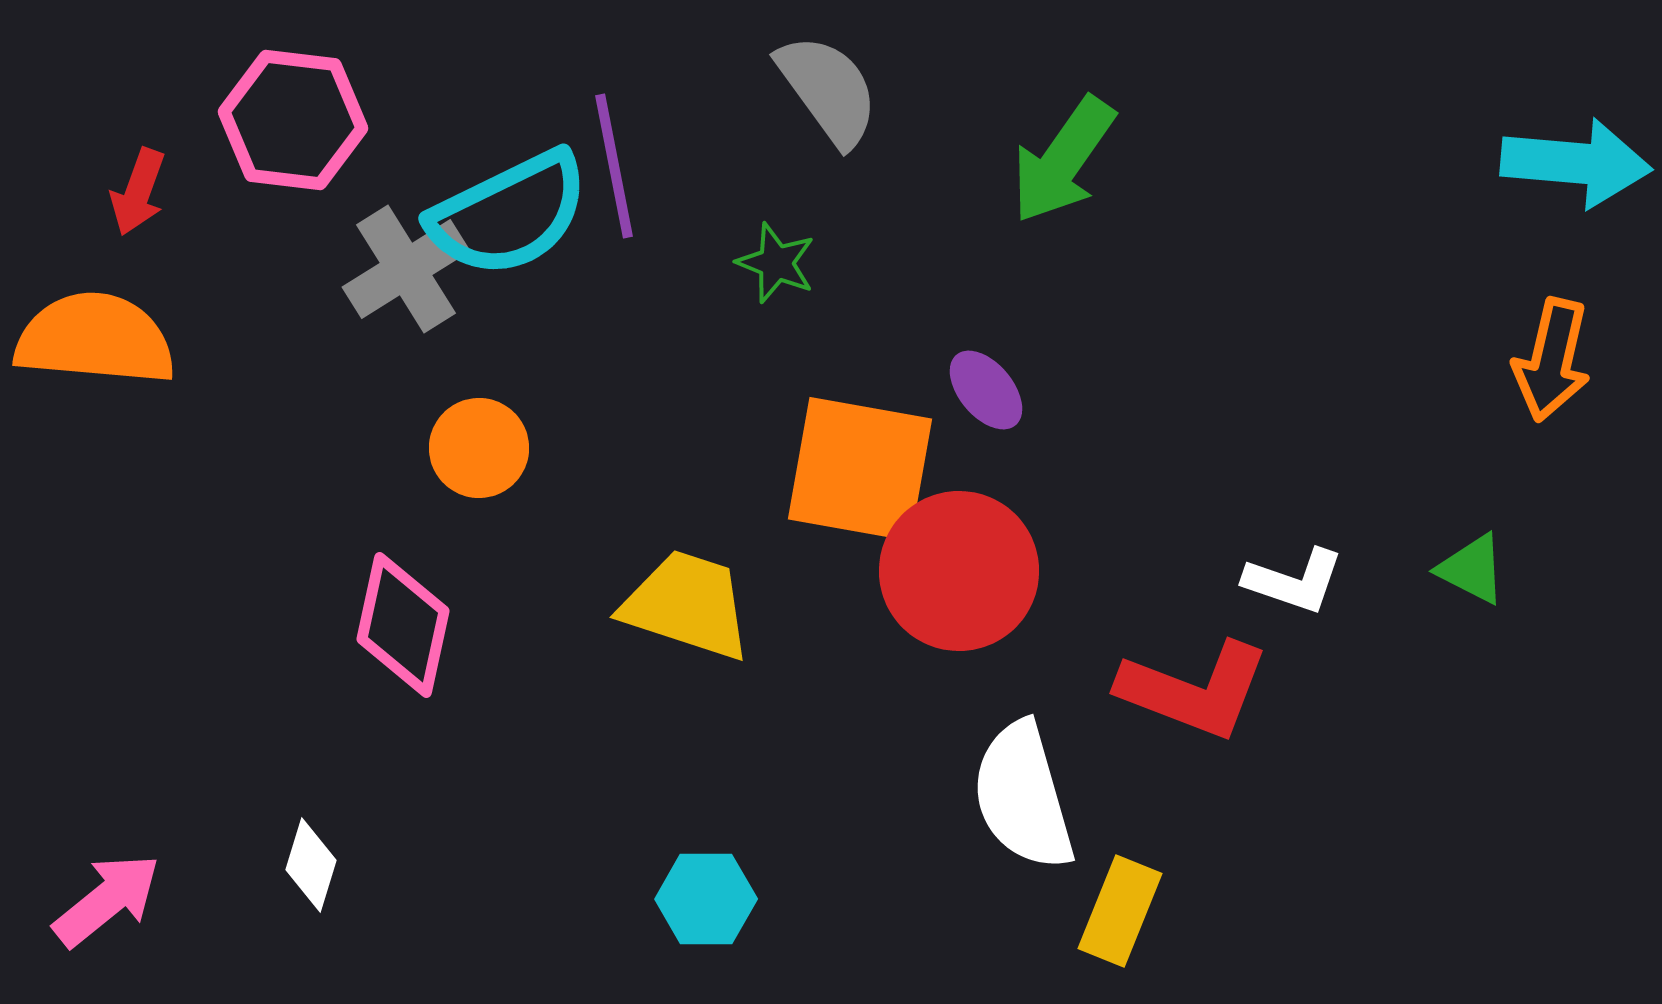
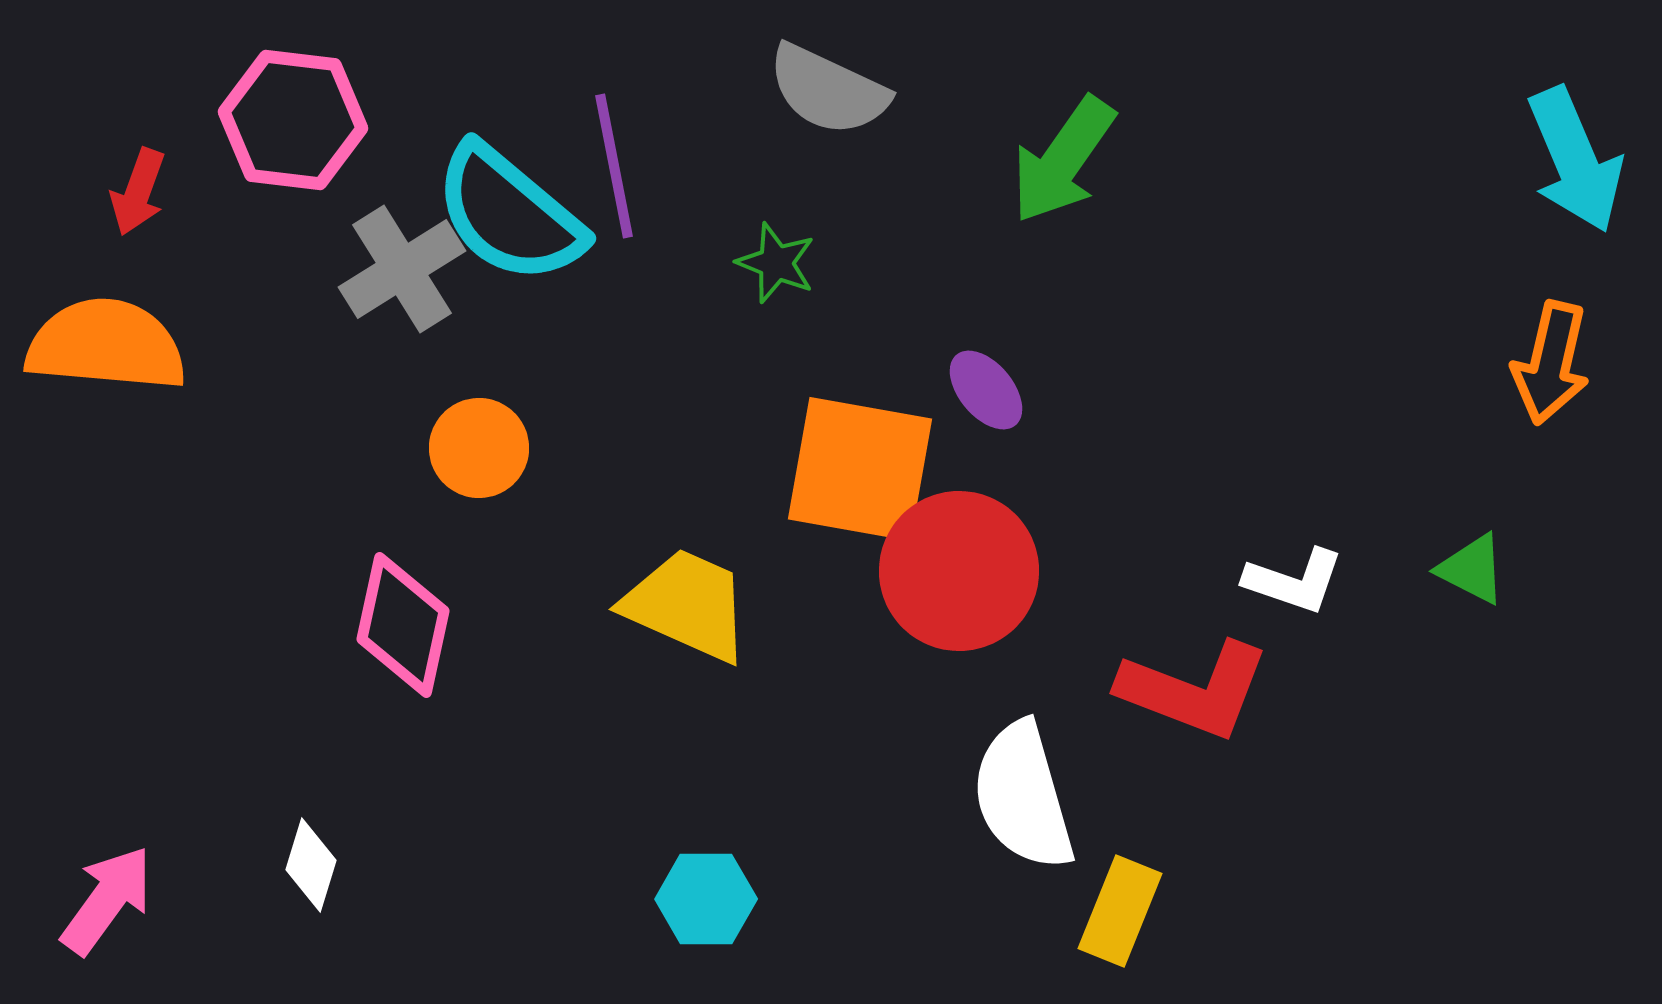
gray semicircle: rotated 151 degrees clockwise
cyan arrow: moved 1 px left, 3 px up; rotated 62 degrees clockwise
cyan semicircle: rotated 66 degrees clockwise
gray cross: moved 4 px left
orange semicircle: moved 11 px right, 6 px down
orange arrow: moved 1 px left, 3 px down
yellow trapezoid: rotated 6 degrees clockwise
pink arrow: rotated 15 degrees counterclockwise
